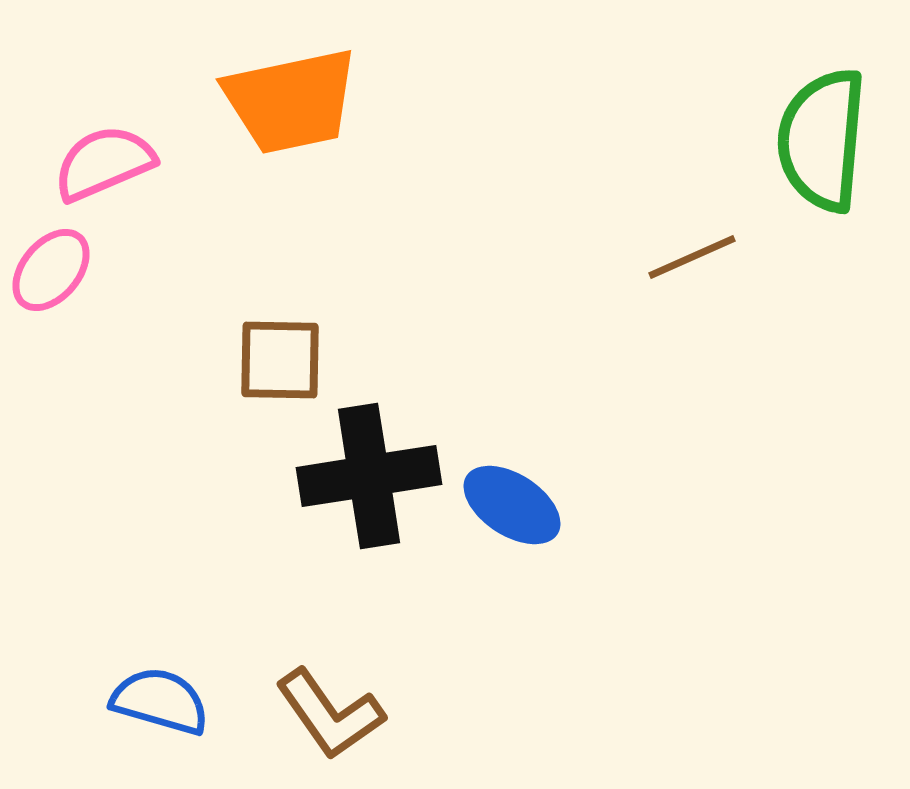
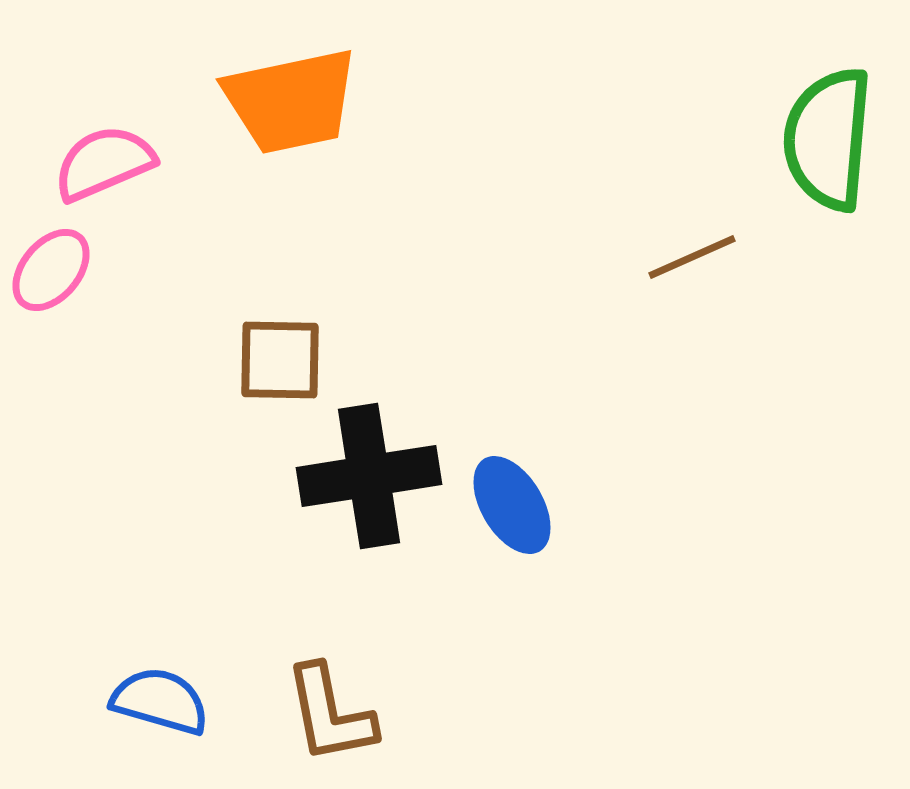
green semicircle: moved 6 px right, 1 px up
blue ellipse: rotated 26 degrees clockwise
brown L-shape: rotated 24 degrees clockwise
